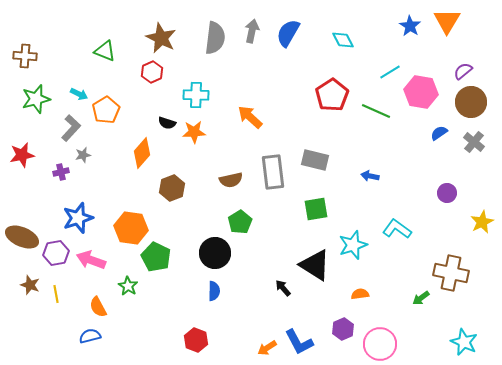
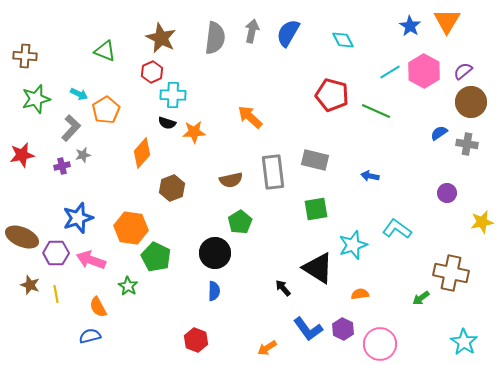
pink hexagon at (421, 92): moved 3 px right, 21 px up; rotated 20 degrees clockwise
cyan cross at (196, 95): moved 23 px left
red pentagon at (332, 95): rotated 24 degrees counterclockwise
gray cross at (474, 142): moved 7 px left, 2 px down; rotated 30 degrees counterclockwise
purple cross at (61, 172): moved 1 px right, 6 px up
yellow star at (482, 222): rotated 15 degrees clockwise
purple hexagon at (56, 253): rotated 10 degrees clockwise
black triangle at (315, 265): moved 3 px right, 3 px down
purple hexagon at (343, 329): rotated 10 degrees counterclockwise
blue L-shape at (299, 342): moved 9 px right, 13 px up; rotated 8 degrees counterclockwise
cyan star at (464, 342): rotated 8 degrees clockwise
